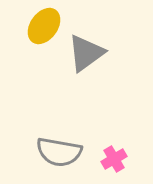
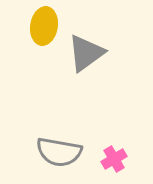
yellow ellipse: rotated 27 degrees counterclockwise
